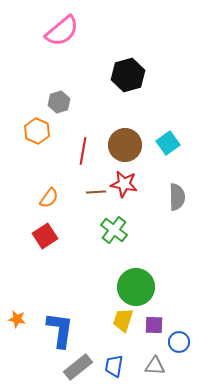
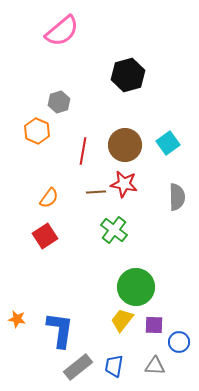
yellow trapezoid: moved 1 px left; rotated 20 degrees clockwise
